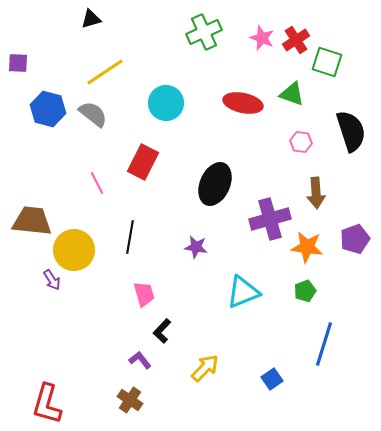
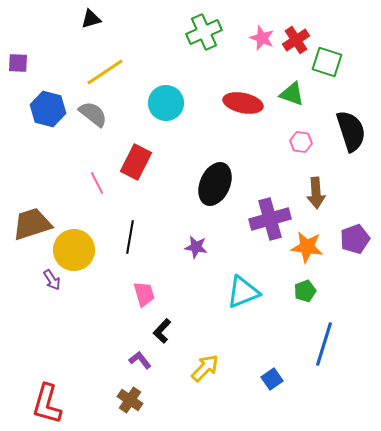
red rectangle: moved 7 px left
brown trapezoid: moved 3 px down; rotated 24 degrees counterclockwise
